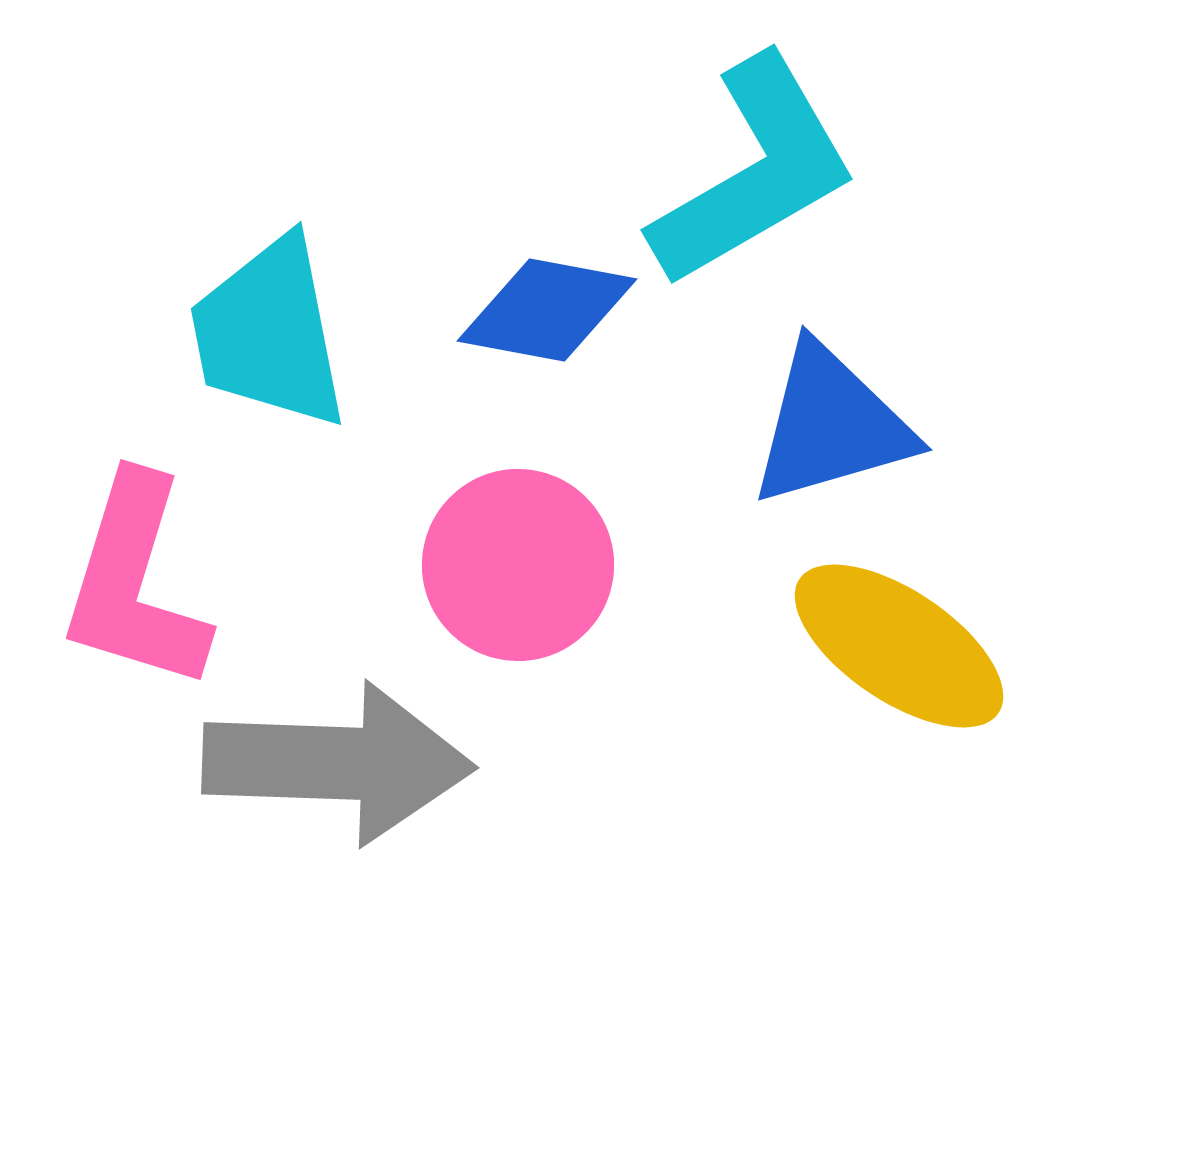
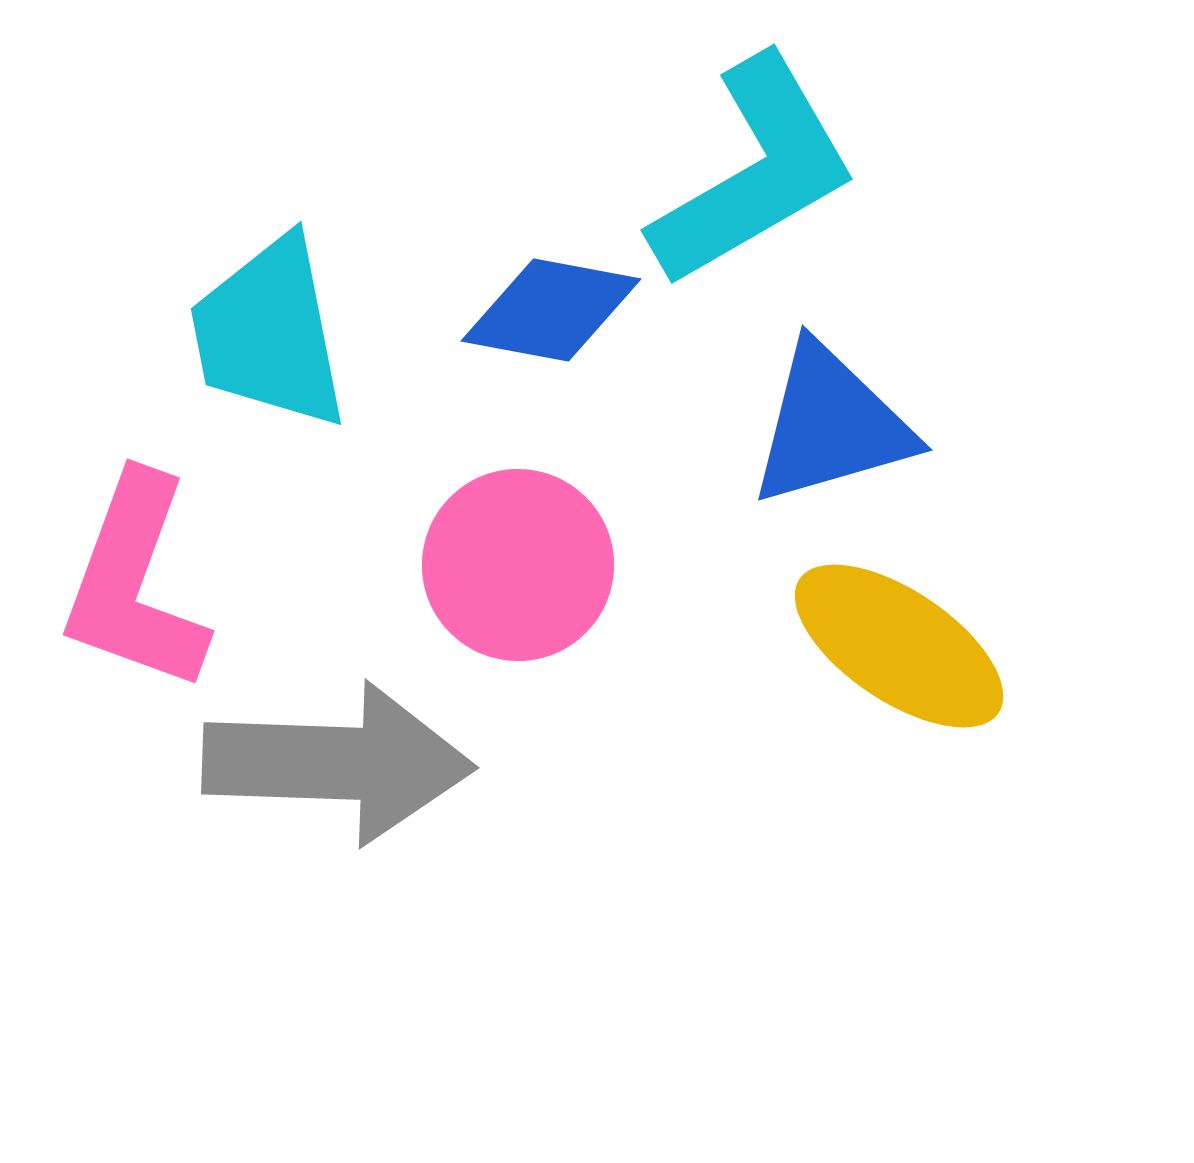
blue diamond: moved 4 px right
pink L-shape: rotated 3 degrees clockwise
